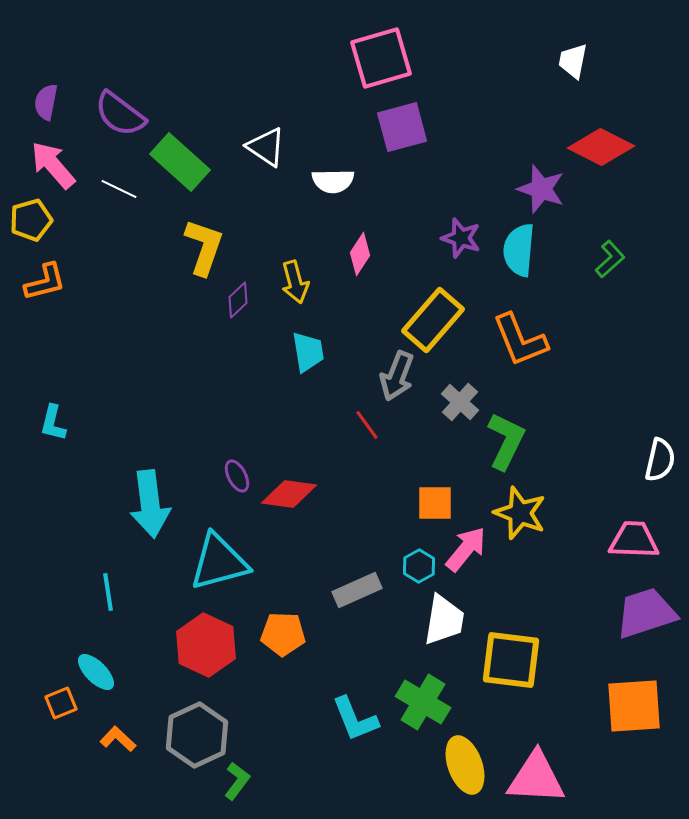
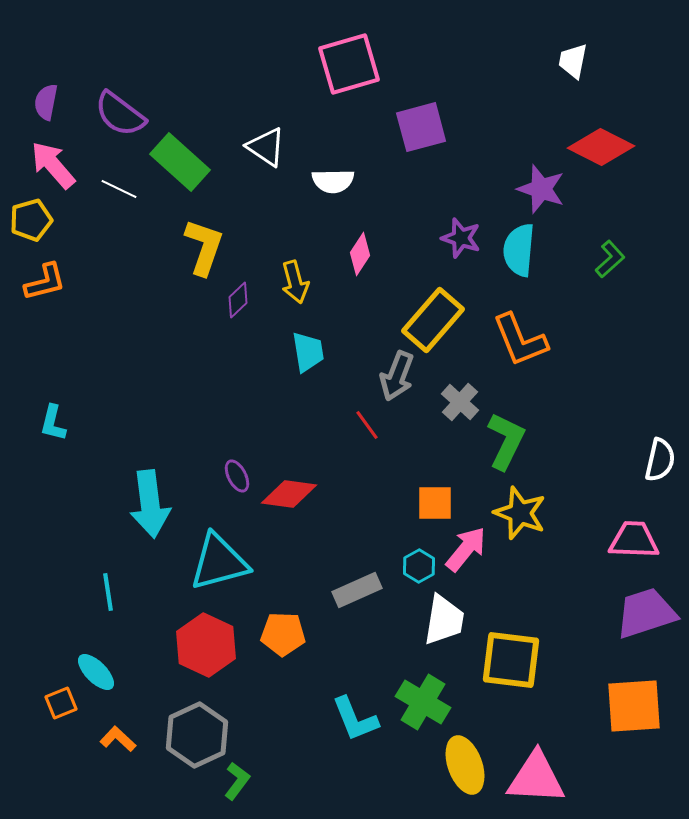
pink square at (381, 58): moved 32 px left, 6 px down
purple square at (402, 127): moved 19 px right
